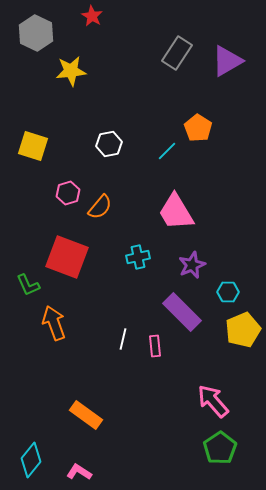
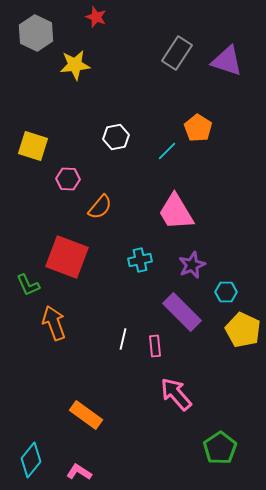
red star: moved 4 px right, 1 px down; rotated 10 degrees counterclockwise
purple triangle: rotated 48 degrees clockwise
yellow star: moved 4 px right, 6 px up
white hexagon: moved 7 px right, 7 px up
pink hexagon: moved 14 px up; rotated 20 degrees clockwise
cyan cross: moved 2 px right, 3 px down
cyan hexagon: moved 2 px left
yellow pentagon: rotated 24 degrees counterclockwise
pink arrow: moved 37 px left, 7 px up
